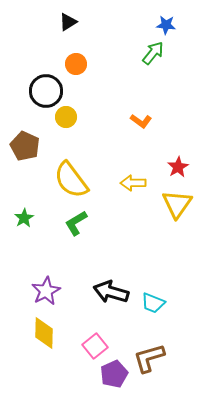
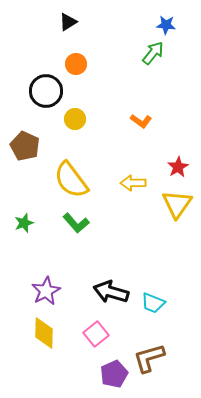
yellow circle: moved 9 px right, 2 px down
green star: moved 5 px down; rotated 12 degrees clockwise
green L-shape: rotated 100 degrees counterclockwise
pink square: moved 1 px right, 12 px up
